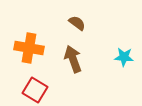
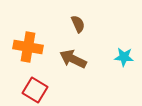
brown semicircle: moved 1 px right, 1 px down; rotated 30 degrees clockwise
orange cross: moved 1 px left, 1 px up
brown arrow: rotated 44 degrees counterclockwise
